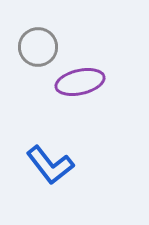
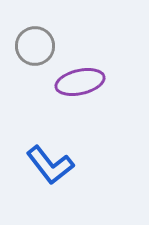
gray circle: moved 3 px left, 1 px up
